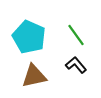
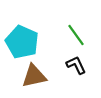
cyan pentagon: moved 7 px left, 5 px down
black L-shape: rotated 15 degrees clockwise
